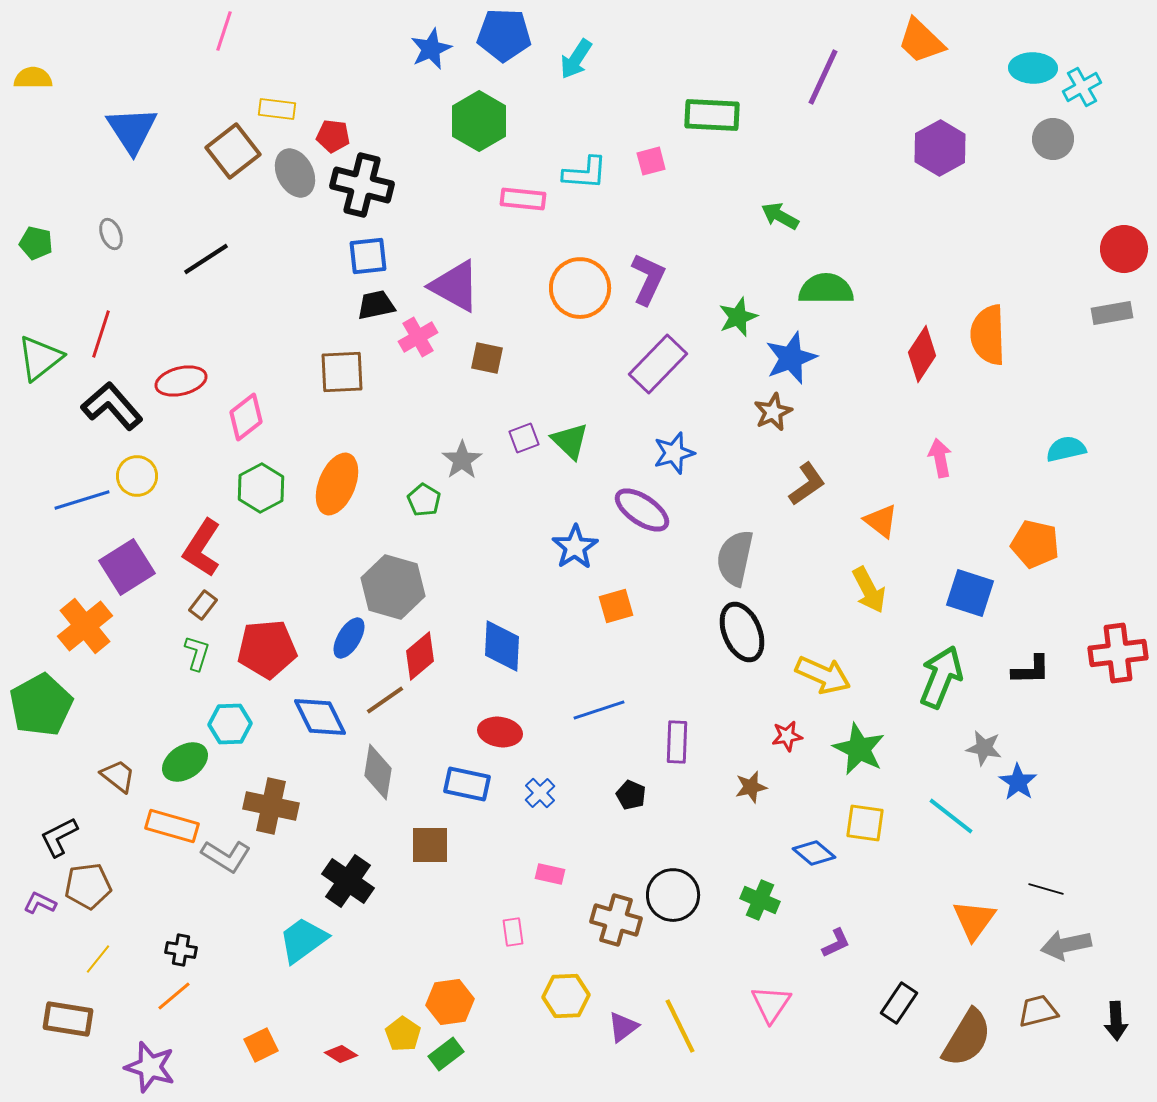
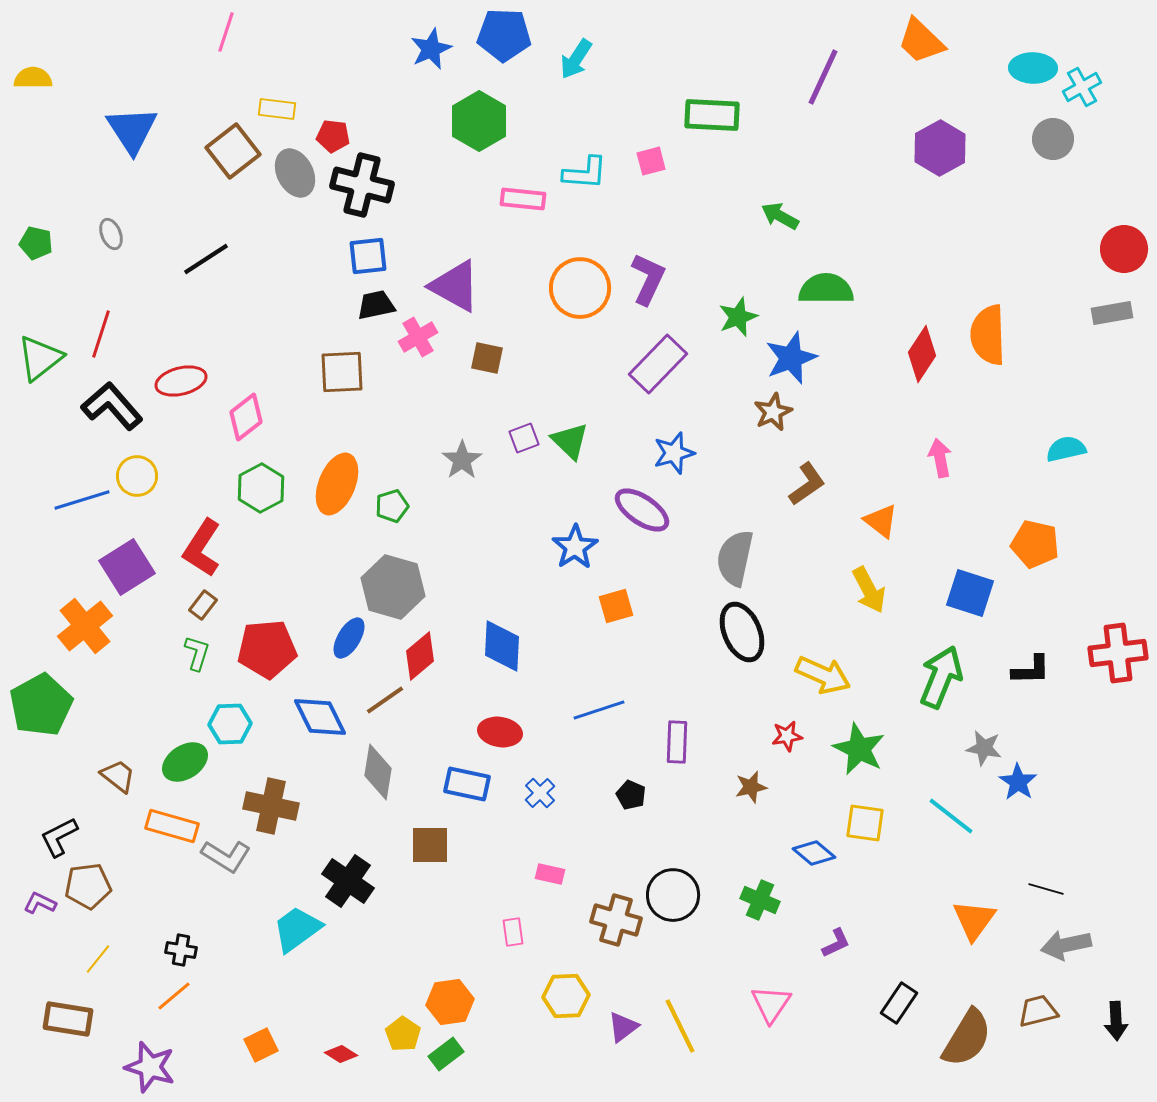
pink line at (224, 31): moved 2 px right, 1 px down
green pentagon at (424, 500): moved 32 px left, 6 px down; rotated 24 degrees clockwise
cyan trapezoid at (303, 940): moved 6 px left, 11 px up
